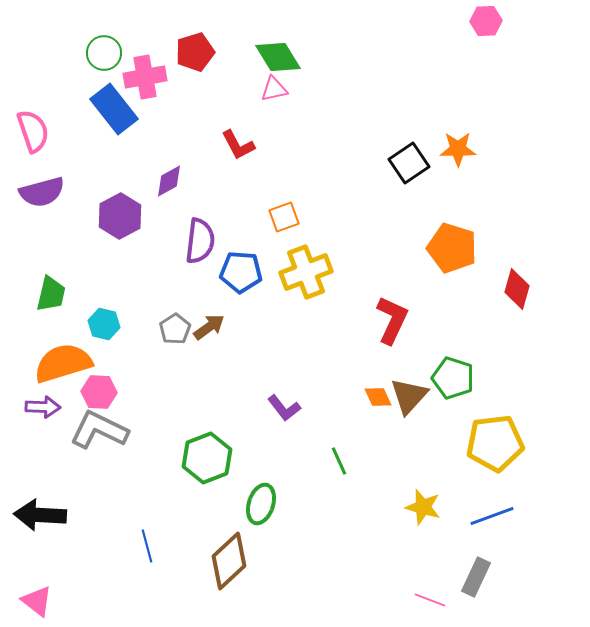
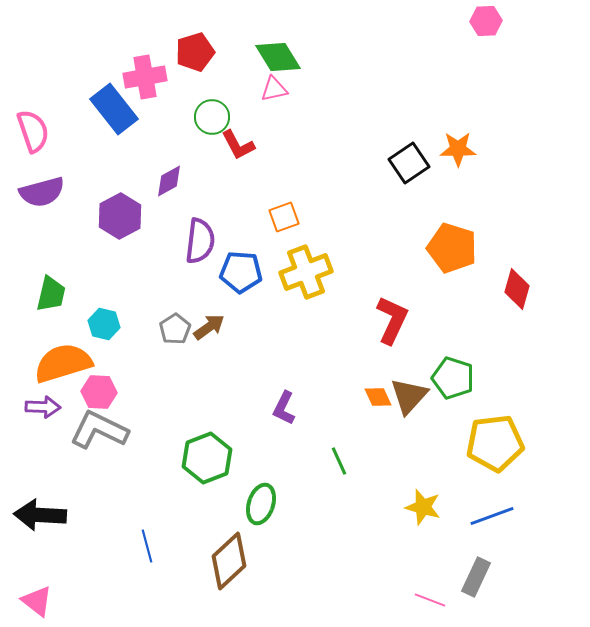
green circle at (104, 53): moved 108 px right, 64 px down
purple L-shape at (284, 408): rotated 64 degrees clockwise
